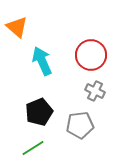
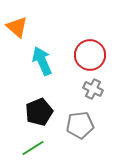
red circle: moved 1 px left
gray cross: moved 2 px left, 2 px up
